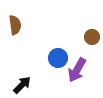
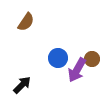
brown semicircle: moved 11 px right, 3 px up; rotated 42 degrees clockwise
brown circle: moved 22 px down
